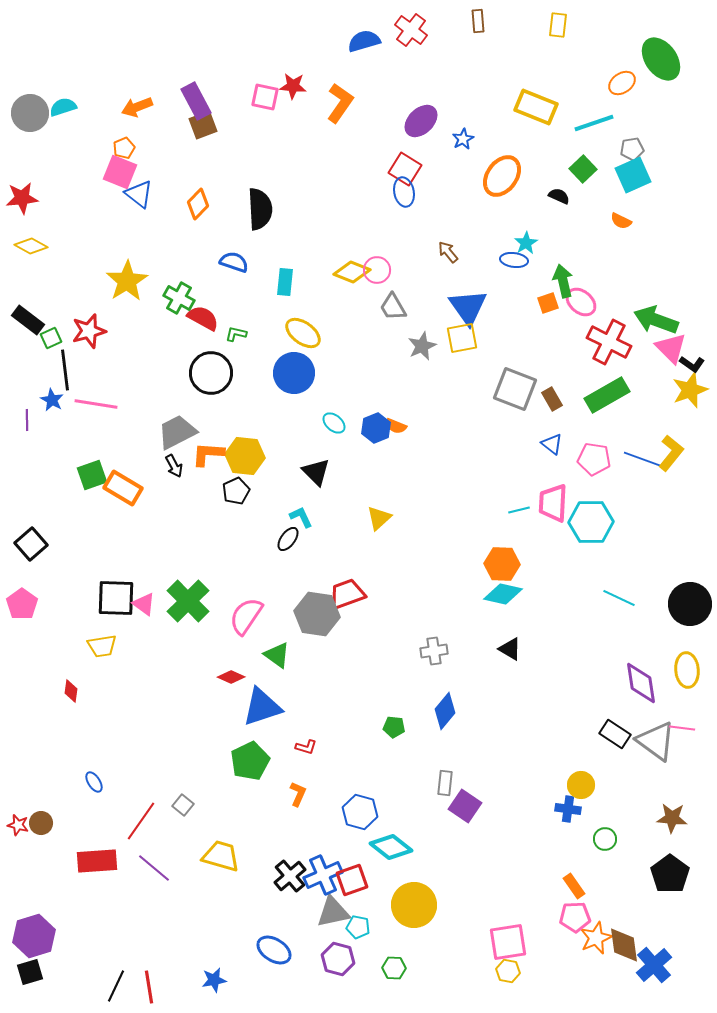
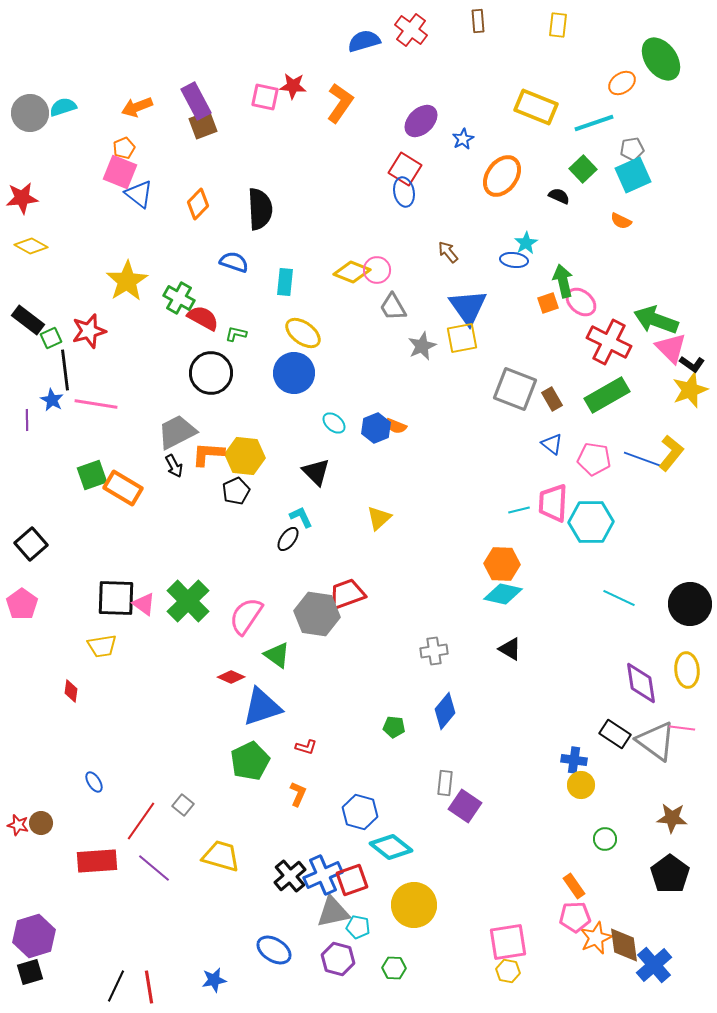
blue cross at (568, 809): moved 6 px right, 49 px up
